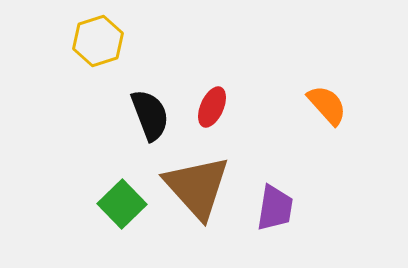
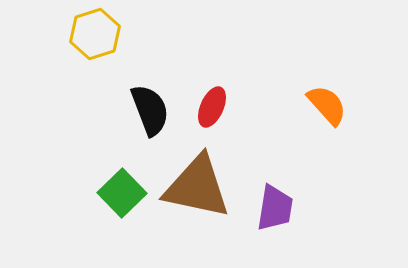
yellow hexagon: moved 3 px left, 7 px up
black semicircle: moved 5 px up
brown triangle: rotated 36 degrees counterclockwise
green square: moved 11 px up
